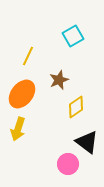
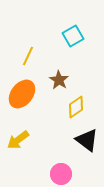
brown star: rotated 18 degrees counterclockwise
yellow arrow: moved 11 px down; rotated 35 degrees clockwise
black triangle: moved 2 px up
pink circle: moved 7 px left, 10 px down
